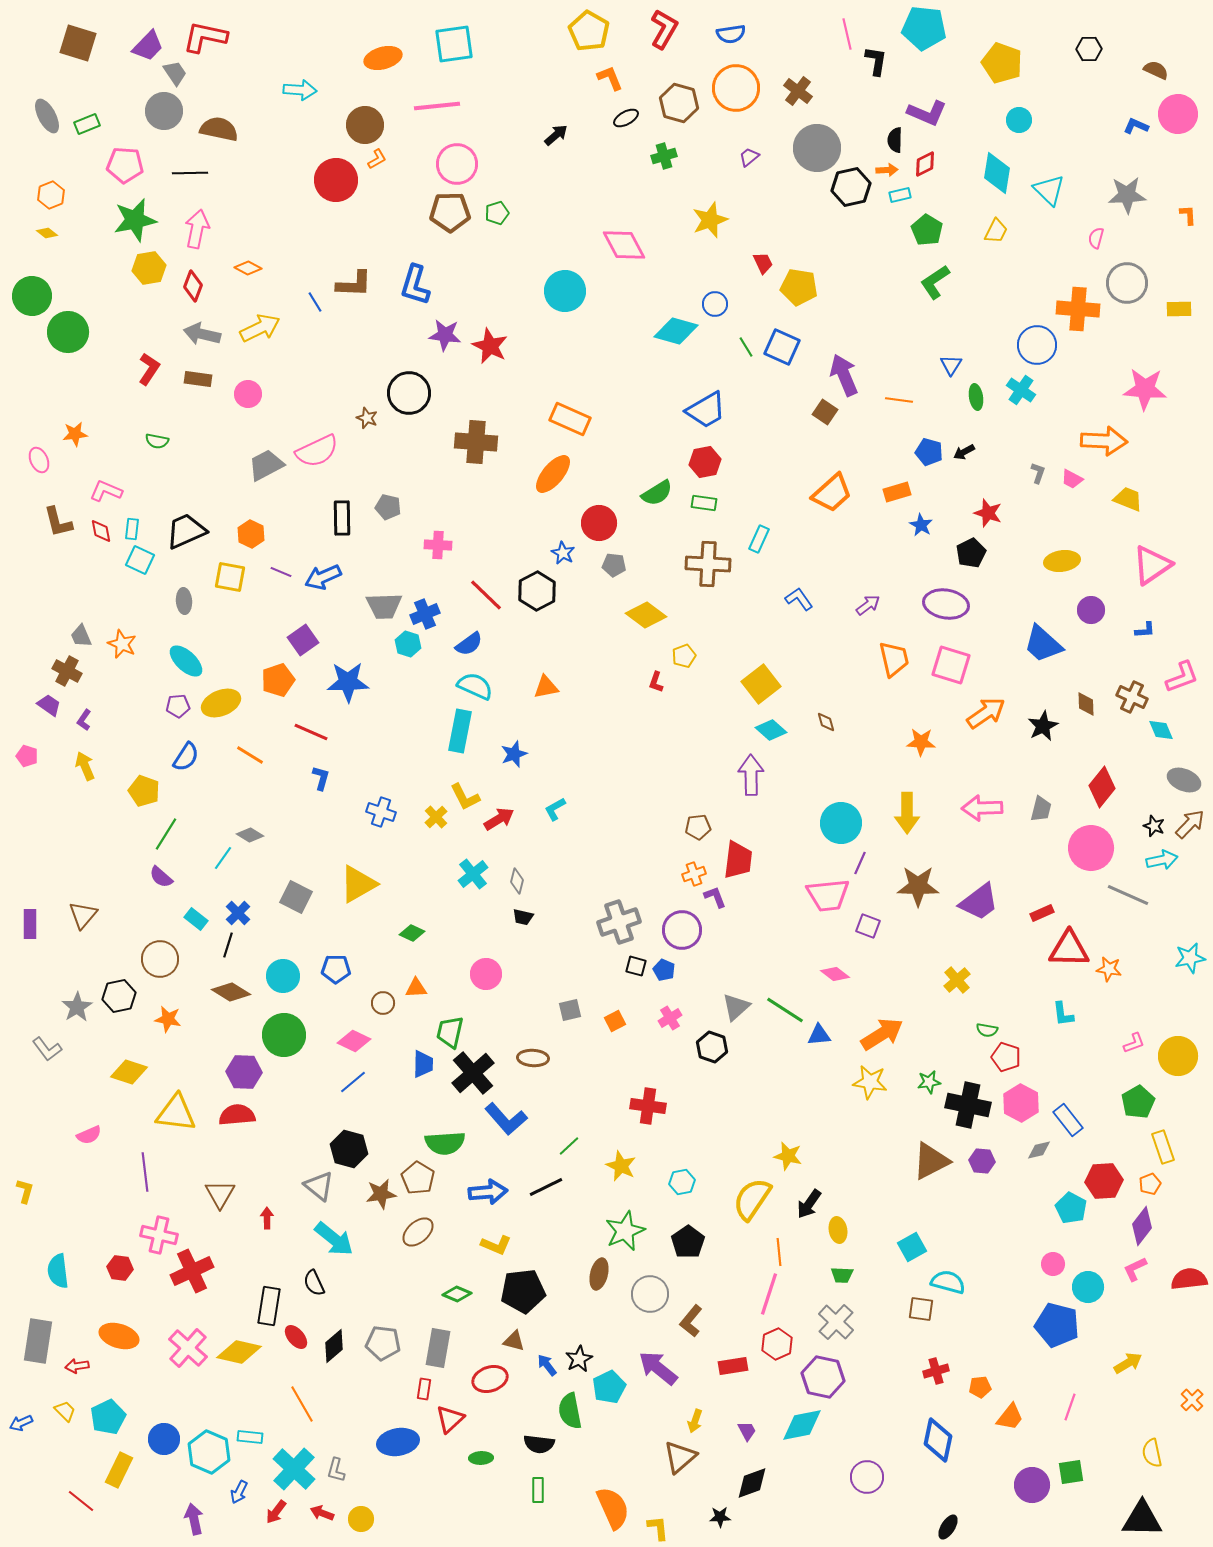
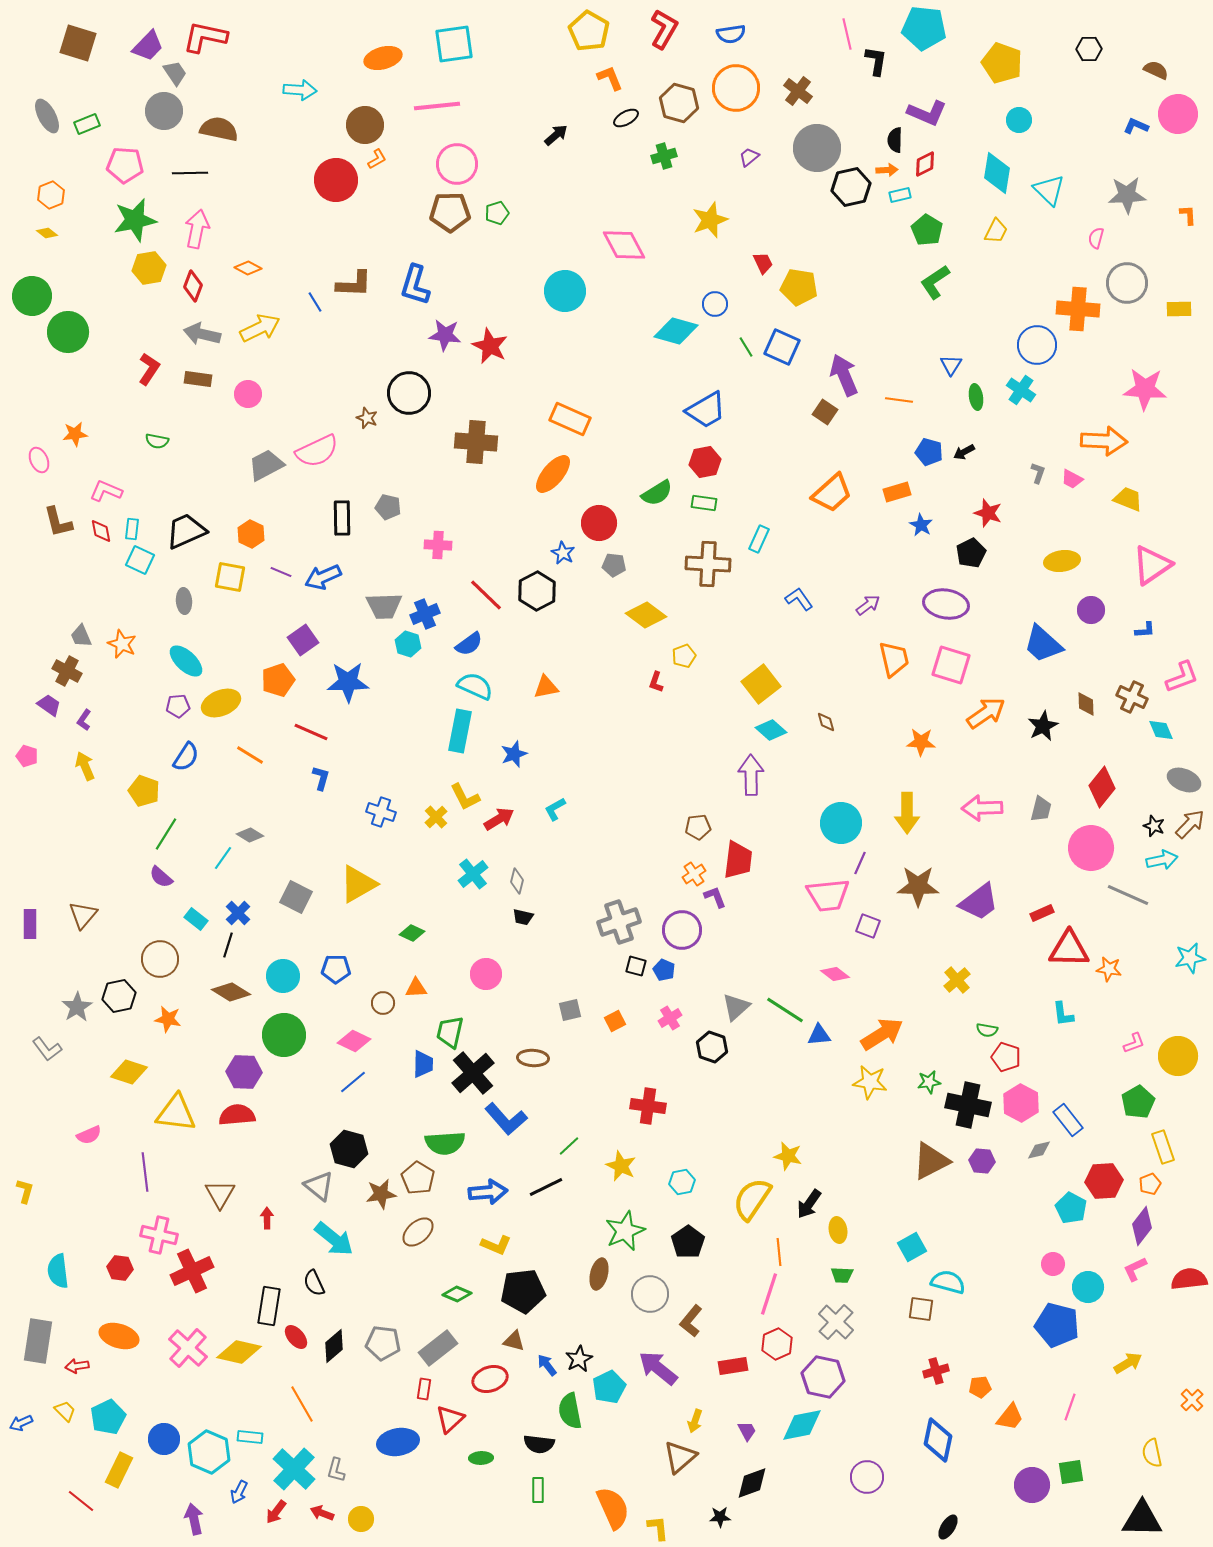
orange cross at (694, 874): rotated 15 degrees counterclockwise
gray rectangle at (438, 1348): rotated 42 degrees clockwise
